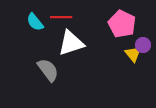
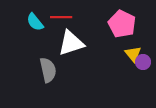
purple circle: moved 17 px down
gray semicircle: rotated 25 degrees clockwise
